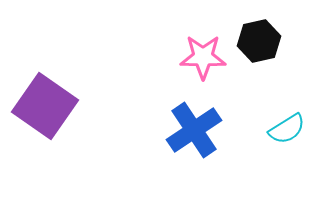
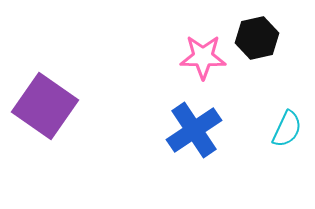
black hexagon: moved 2 px left, 3 px up
cyan semicircle: rotated 33 degrees counterclockwise
